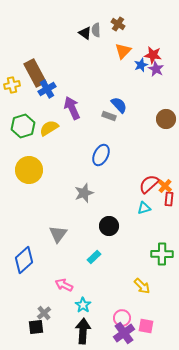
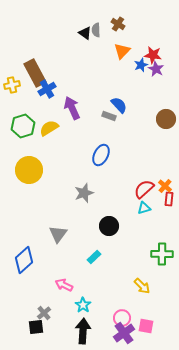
orange triangle: moved 1 px left
red semicircle: moved 5 px left, 5 px down
